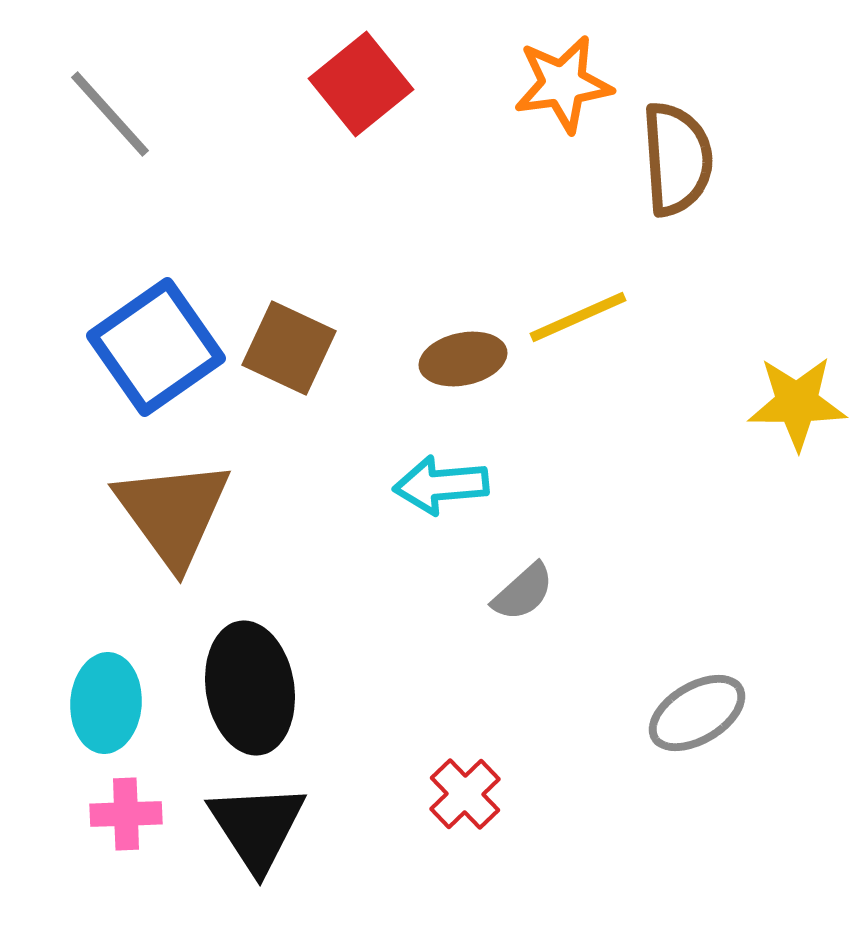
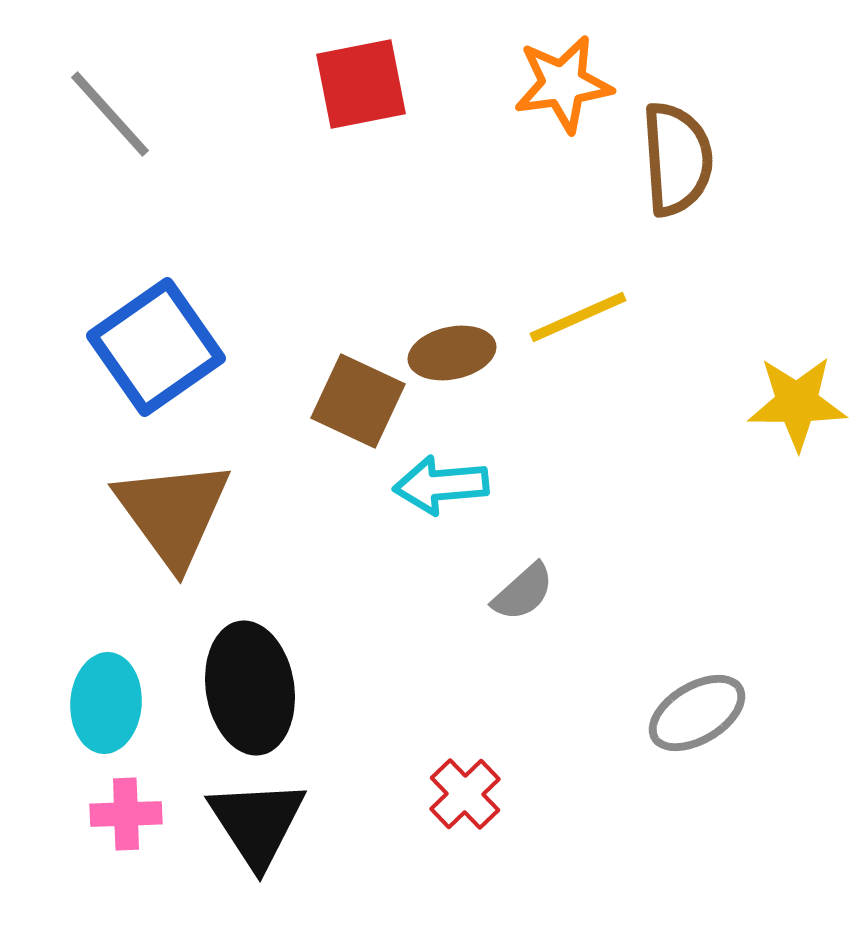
red square: rotated 28 degrees clockwise
brown square: moved 69 px right, 53 px down
brown ellipse: moved 11 px left, 6 px up
black triangle: moved 4 px up
